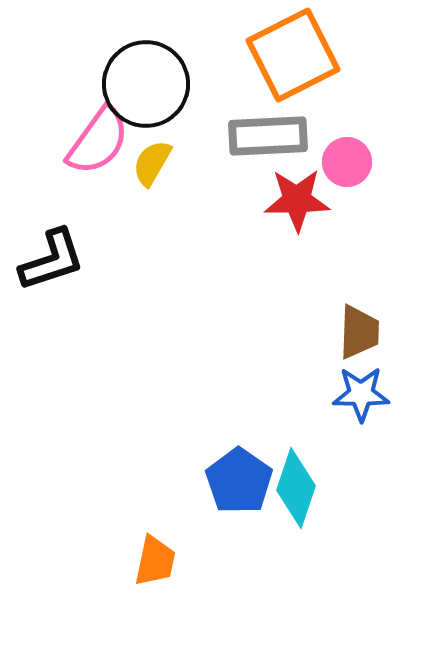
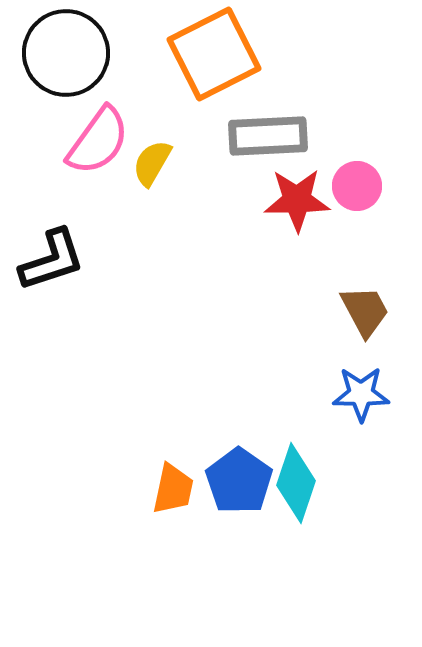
orange square: moved 79 px left, 1 px up
black circle: moved 80 px left, 31 px up
pink circle: moved 10 px right, 24 px down
brown trapezoid: moved 6 px right, 21 px up; rotated 30 degrees counterclockwise
cyan diamond: moved 5 px up
orange trapezoid: moved 18 px right, 72 px up
